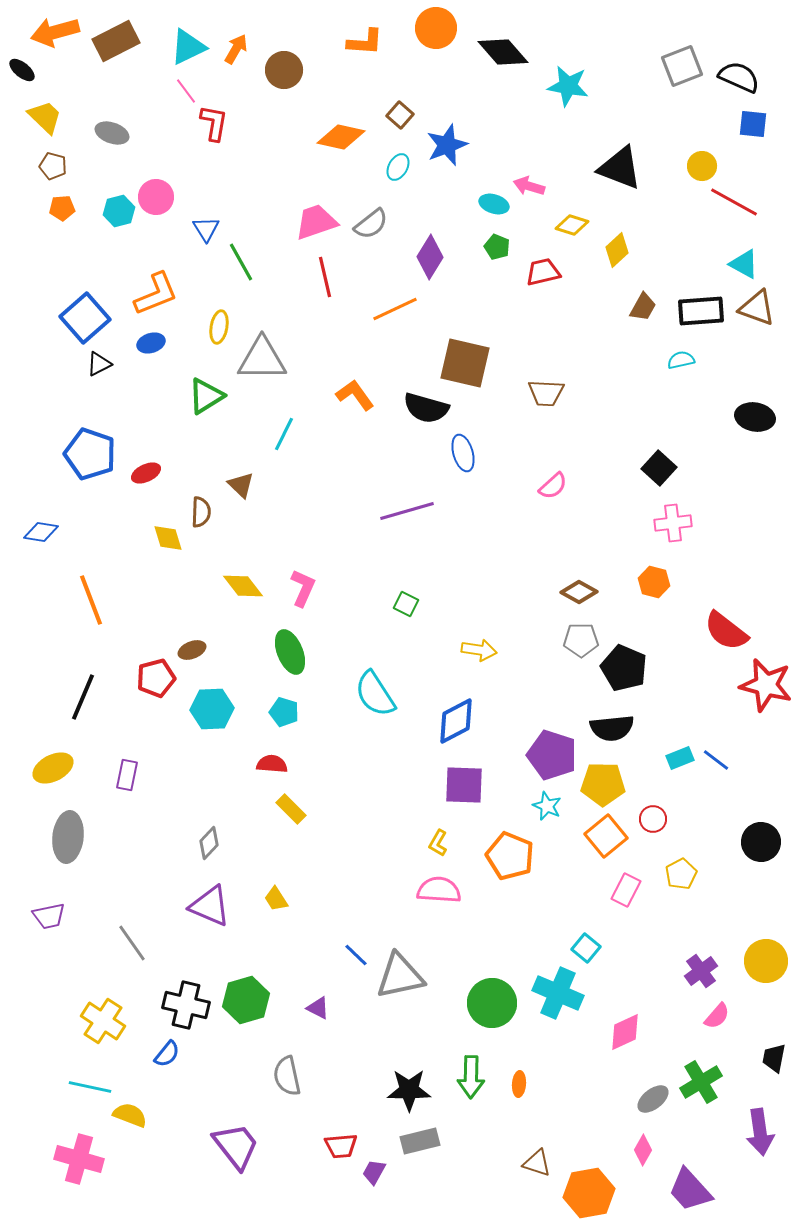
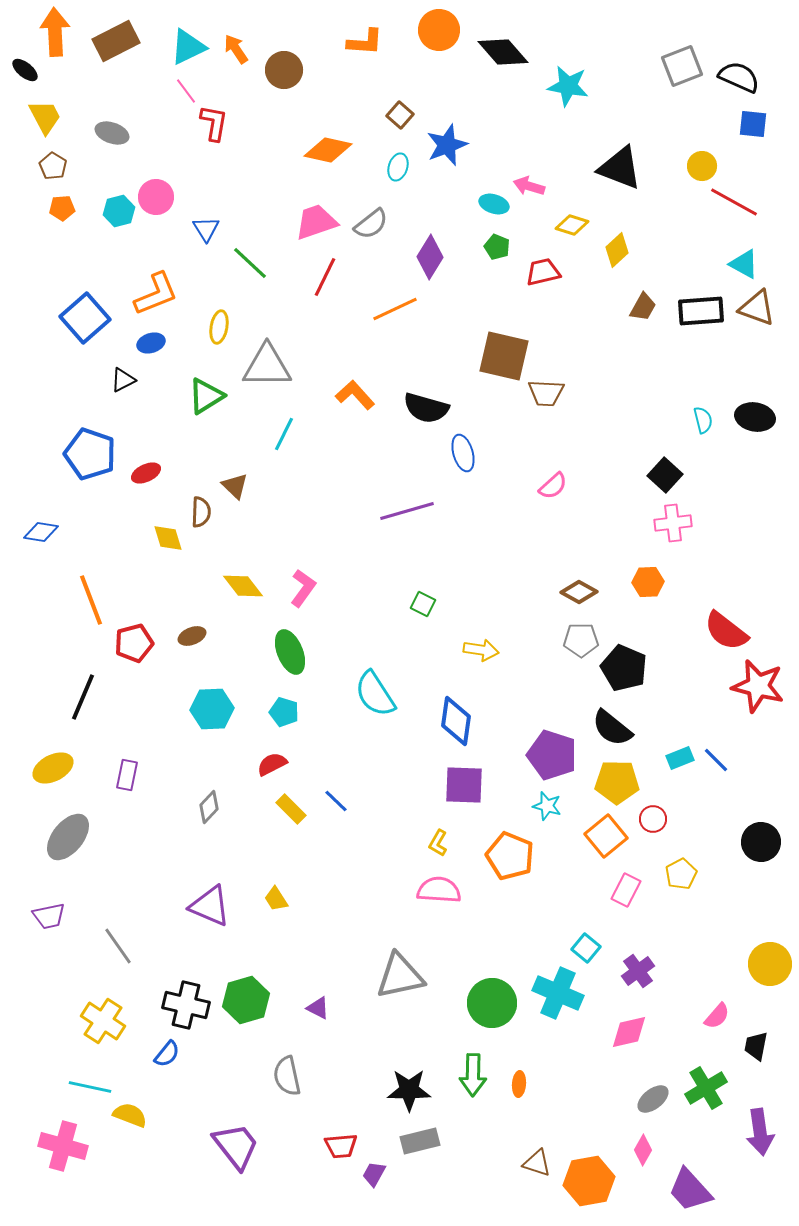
orange circle at (436, 28): moved 3 px right, 2 px down
orange arrow at (55, 32): rotated 102 degrees clockwise
orange arrow at (236, 49): rotated 64 degrees counterclockwise
black ellipse at (22, 70): moved 3 px right
yellow trapezoid at (45, 117): rotated 18 degrees clockwise
orange diamond at (341, 137): moved 13 px left, 13 px down
brown pentagon at (53, 166): rotated 16 degrees clockwise
cyan ellipse at (398, 167): rotated 12 degrees counterclockwise
green line at (241, 262): moved 9 px right, 1 px down; rotated 18 degrees counterclockwise
red line at (325, 277): rotated 39 degrees clockwise
gray triangle at (262, 359): moved 5 px right, 7 px down
cyan semicircle at (681, 360): moved 22 px right, 60 px down; rotated 88 degrees clockwise
brown square at (465, 363): moved 39 px right, 7 px up
black triangle at (99, 364): moved 24 px right, 16 px down
orange L-shape at (355, 395): rotated 6 degrees counterclockwise
black square at (659, 468): moved 6 px right, 7 px down
brown triangle at (241, 485): moved 6 px left, 1 px down
orange hexagon at (654, 582): moved 6 px left; rotated 16 degrees counterclockwise
pink L-shape at (303, 588): rotated 12 degrees clockwise
green square at (406, 604): moved 17 px right
brown ellipse at (192, 650): moved 14 px up
yellow arrow at (479, 650): moved 2 px right
red pentagon at (156, 678): moved 22 px left, 35 px up
red star at (766, 685): moved 8 px left, 1 px down
blue diamond at (456, 721): rotated 54 degrees counterclockwise
black semicircle at (612, 728): rotated 45 degrees clockwise
blue line at (716, 760): rotated 8 degrees clockwise
red semicircle at (272, 764): rotated 32 degrees counterclockwise
yellow pentagon at (603, 784): moved 14 px right, 2 px up
cyan star at (547, 806): rotated 8 degrees counterclockwise
gray ellipse at (68, 837): rotated 33 degrees clockwise
gray diamond at (209, 843): moved 36 px up
gray line at (132, 943): moved 14 px left, 3 px down
blue line at (356, 955): moved 20 px left, 154 px up
yellow circle at (766, 961): moved 4 px right, 3 px down
purple cross at (701, 971): moved 63 px left
pink diamond at (625, 1032): moved 4 px right; rotated 12 degrees clockwise
black trapezoid at (774, 1058): moved 18 px left, 12 px up
green arrow at (471, 1077): moved 2 px right, 2 px up
green cross at (701, 1082): moved 5 px right, 6 px down
pink cross at (79, 1159): moved 16 px left, 13 px up
purple trapezoid at (374, 1172): moved 2 px down
orange hexagon at (589, 1193): moved 12 px up
